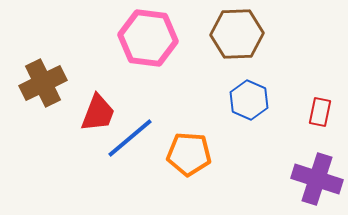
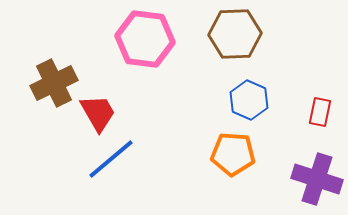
brown hexagon: moved 2 px left
pink hexagon: moved 3 px left, 1 px down
brown cross: moved 11 px right
red trapezoid: rotated 51 degrees counterclockwise
blue line: moved 19 px left, 21 px down
orange pentagon: moved 44 px right
